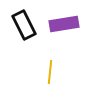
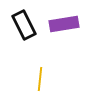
yellow line: moved 10 px left, 7 px down
